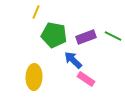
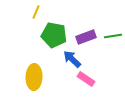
green line: rotated 36 degrees counterclockwise
blue arrow: moved 1 px left, 1 px up
